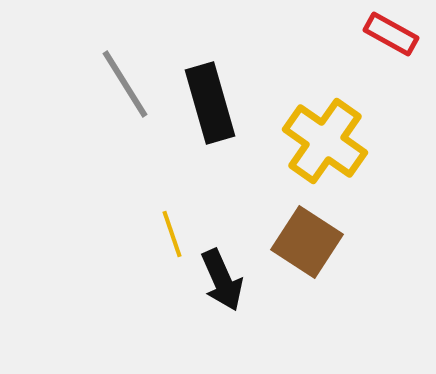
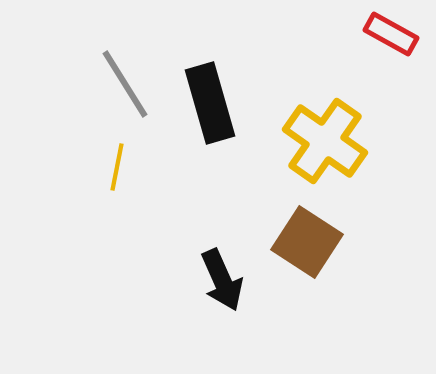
yellow line: moved 55 px left, 67 px up; rotated 30 degrees clockwise
